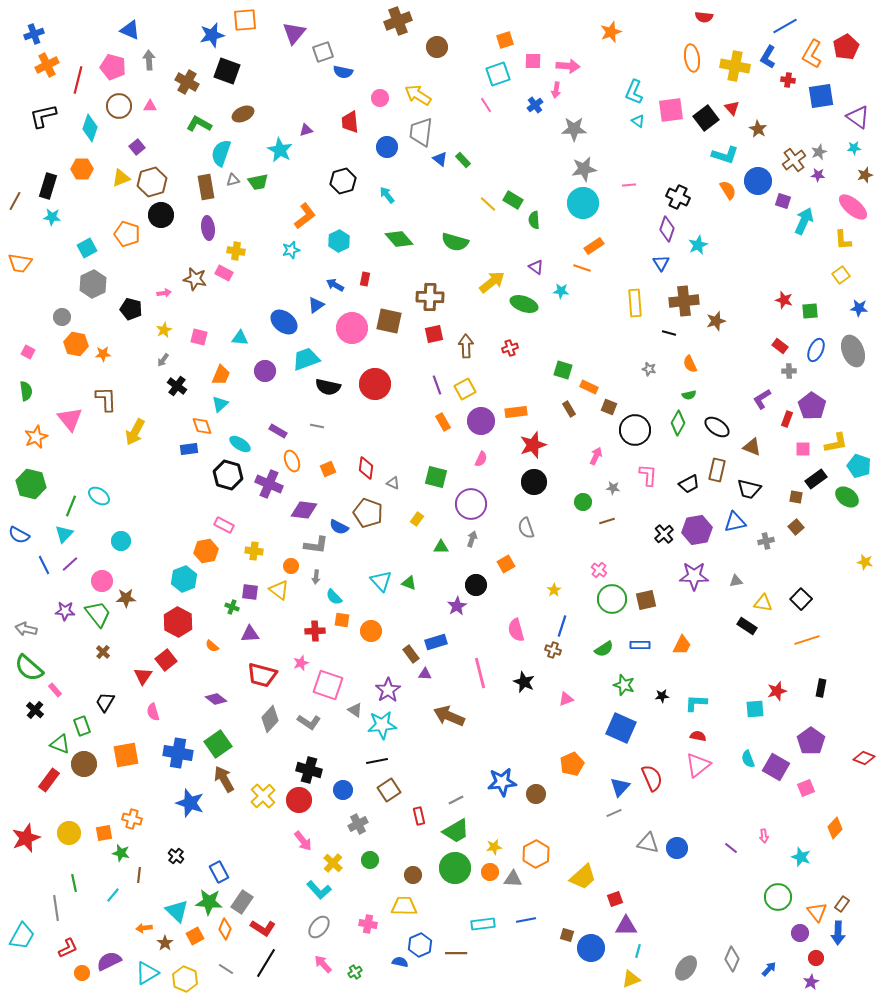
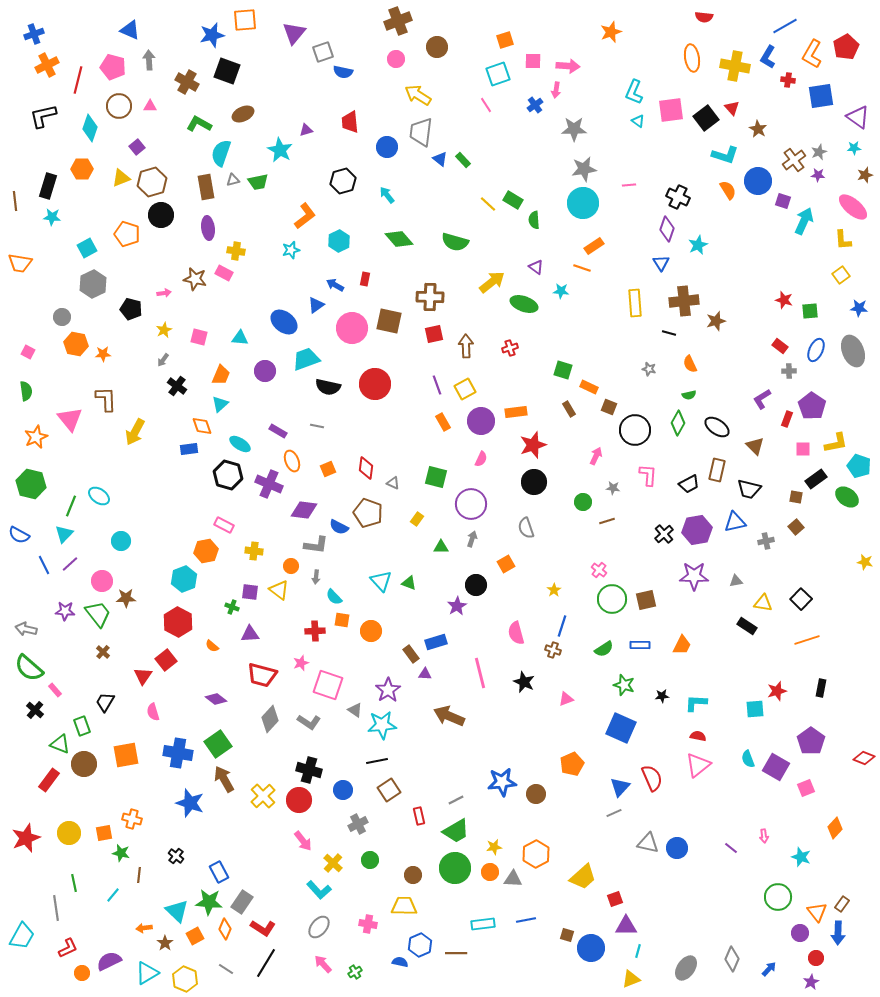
pink circle at (380, 98): moved 16 px right, 39 px up
brown line at (15, 201): rotated 36 degrees counterclockwise
brown triangle at (752, 447): moved 3 px right, 1 px up; rotated 24 degrees clockwise
pink semicircle at (516, 630): moved 3 px down
